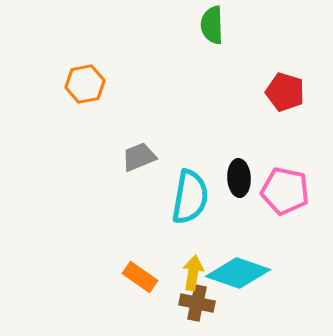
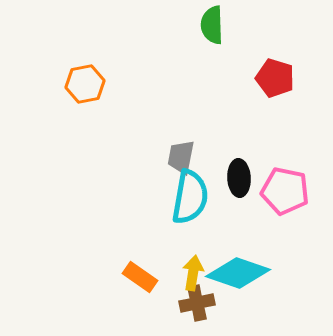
red pentagon: moved 10 px left, 14 px up
gray trapezoid: moved 42 px right; rotated 57 degrees counterclockwise
brown cross: rotated 24 degrees counterclockwise
